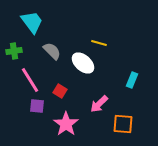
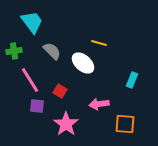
pink arrow: rotated 36 degrees clockwise
orange square: moved 2 px right
